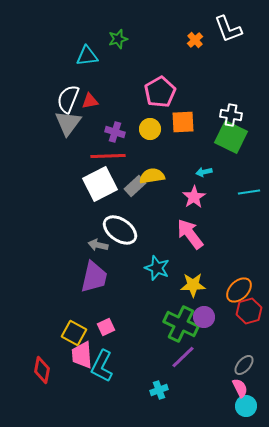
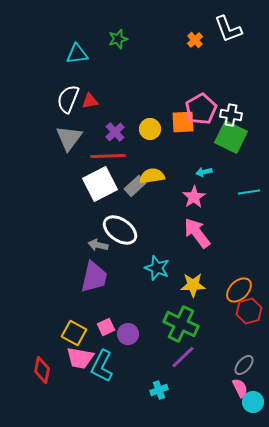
cyan triangle: moved 10 px left, 2 px up
pink pentagon: moved 41 px right, 17 px down
gray triangle: moved 1 px right, 15 px down
purple cross: rotated 30 degrees clockwise
pink arrow: moved 7 px right, 1 px up
purple circle: moved 76 px left, 17 px down
pink trapezoid: moved 2 px left, 3 px down; rotated 76 degrees counterclockwise
cyan circle: moved 7 px right, 4 px up
